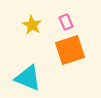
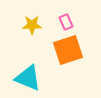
yellow star: rotated 30 degrees counterclockwise
orange square: moved 2 px left
